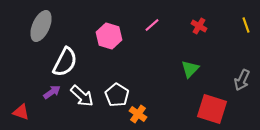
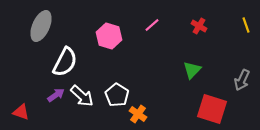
green triangle: moved 2 px right, 1 px down
purple arrow: moved 4 px right, 3 px down
